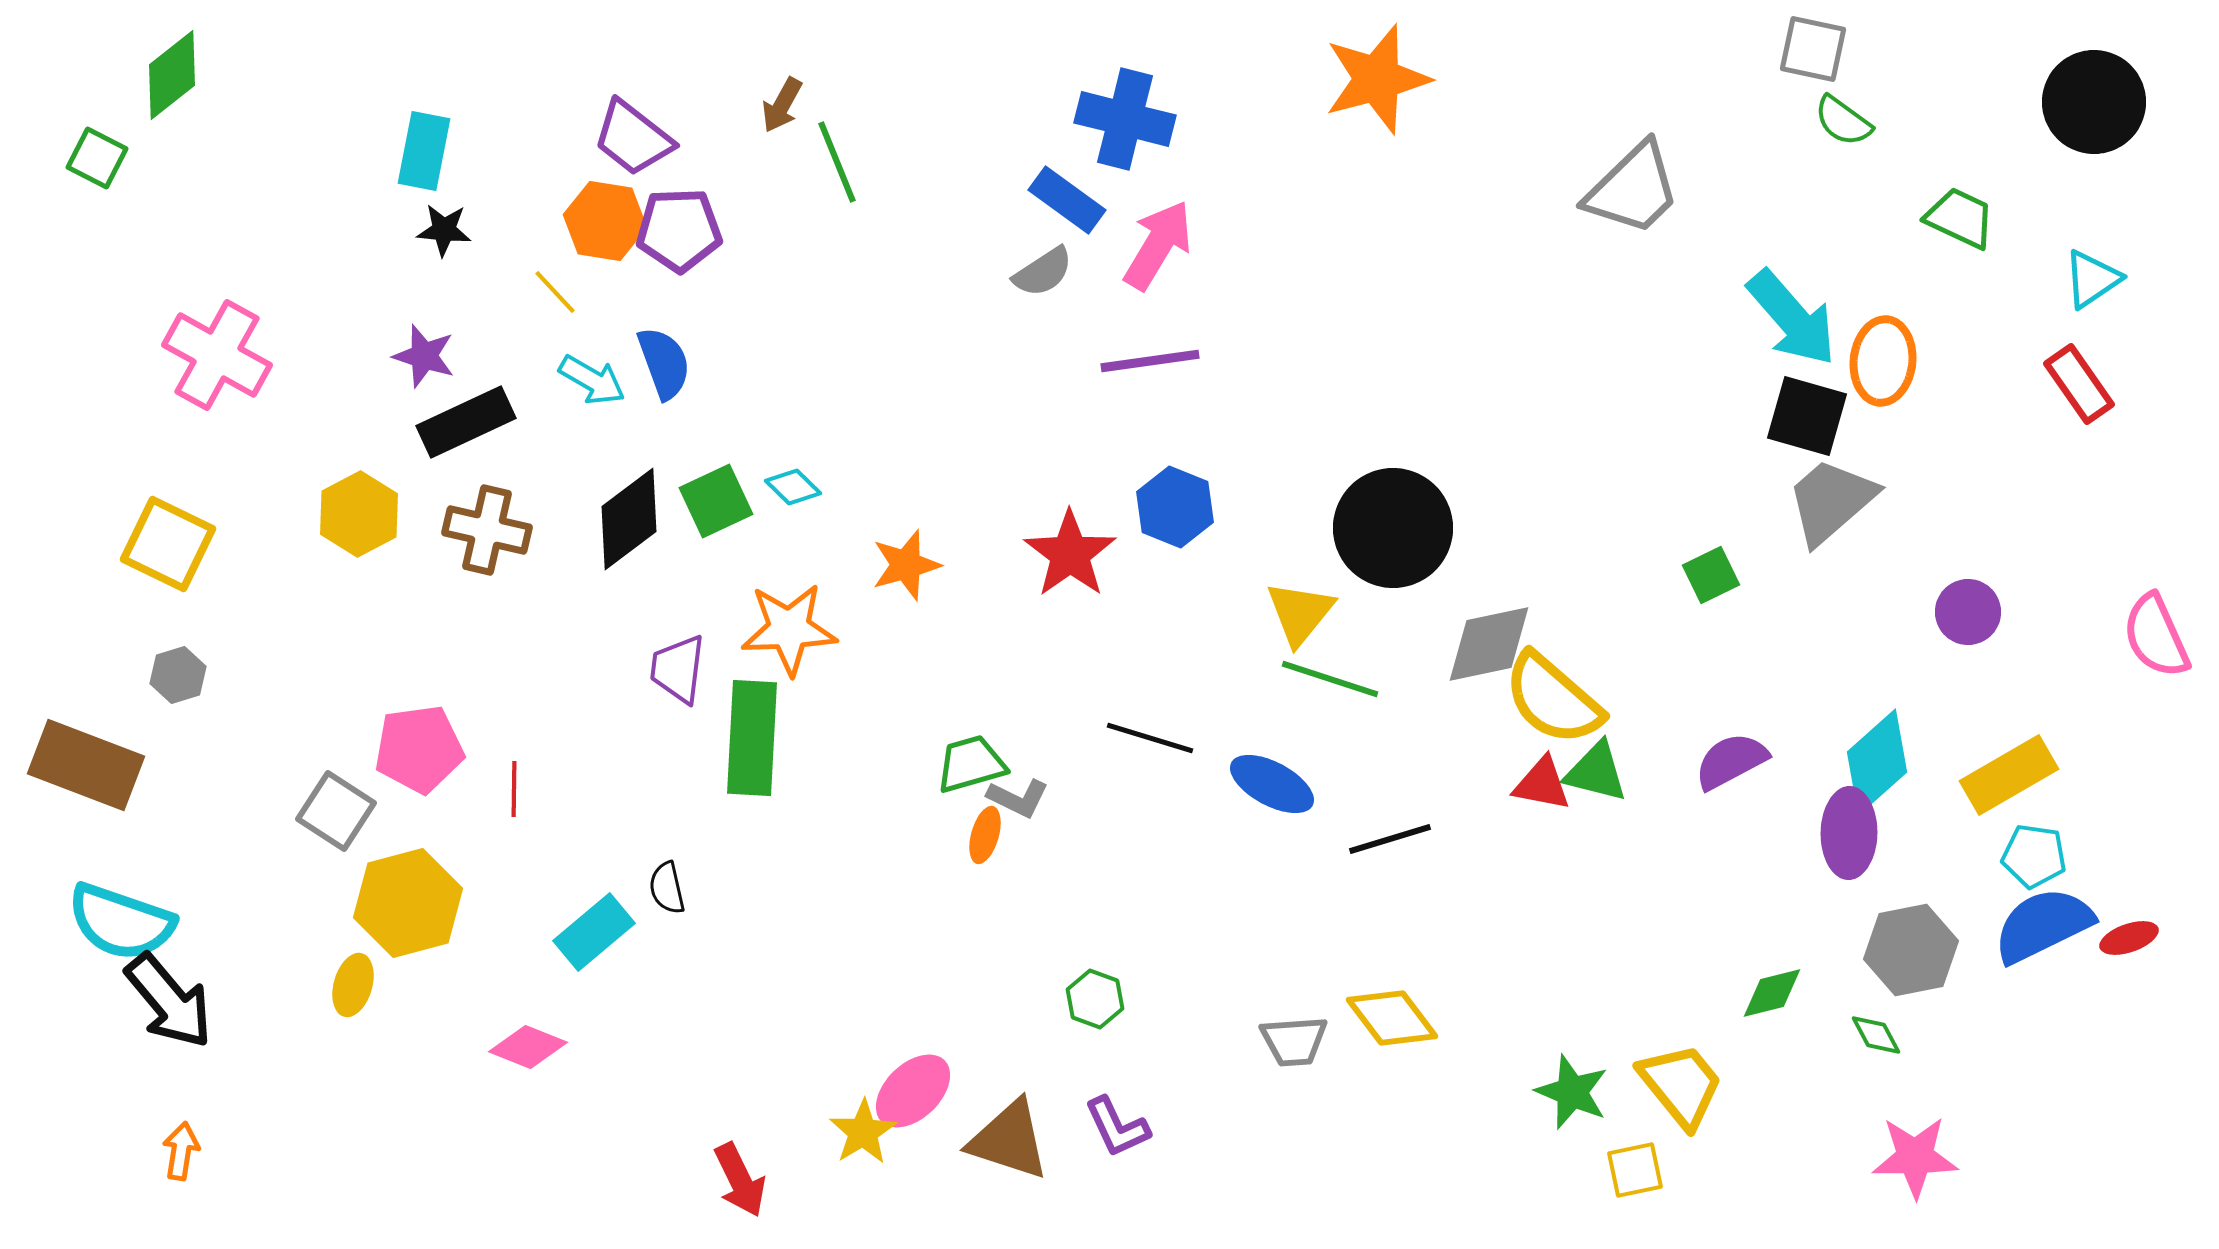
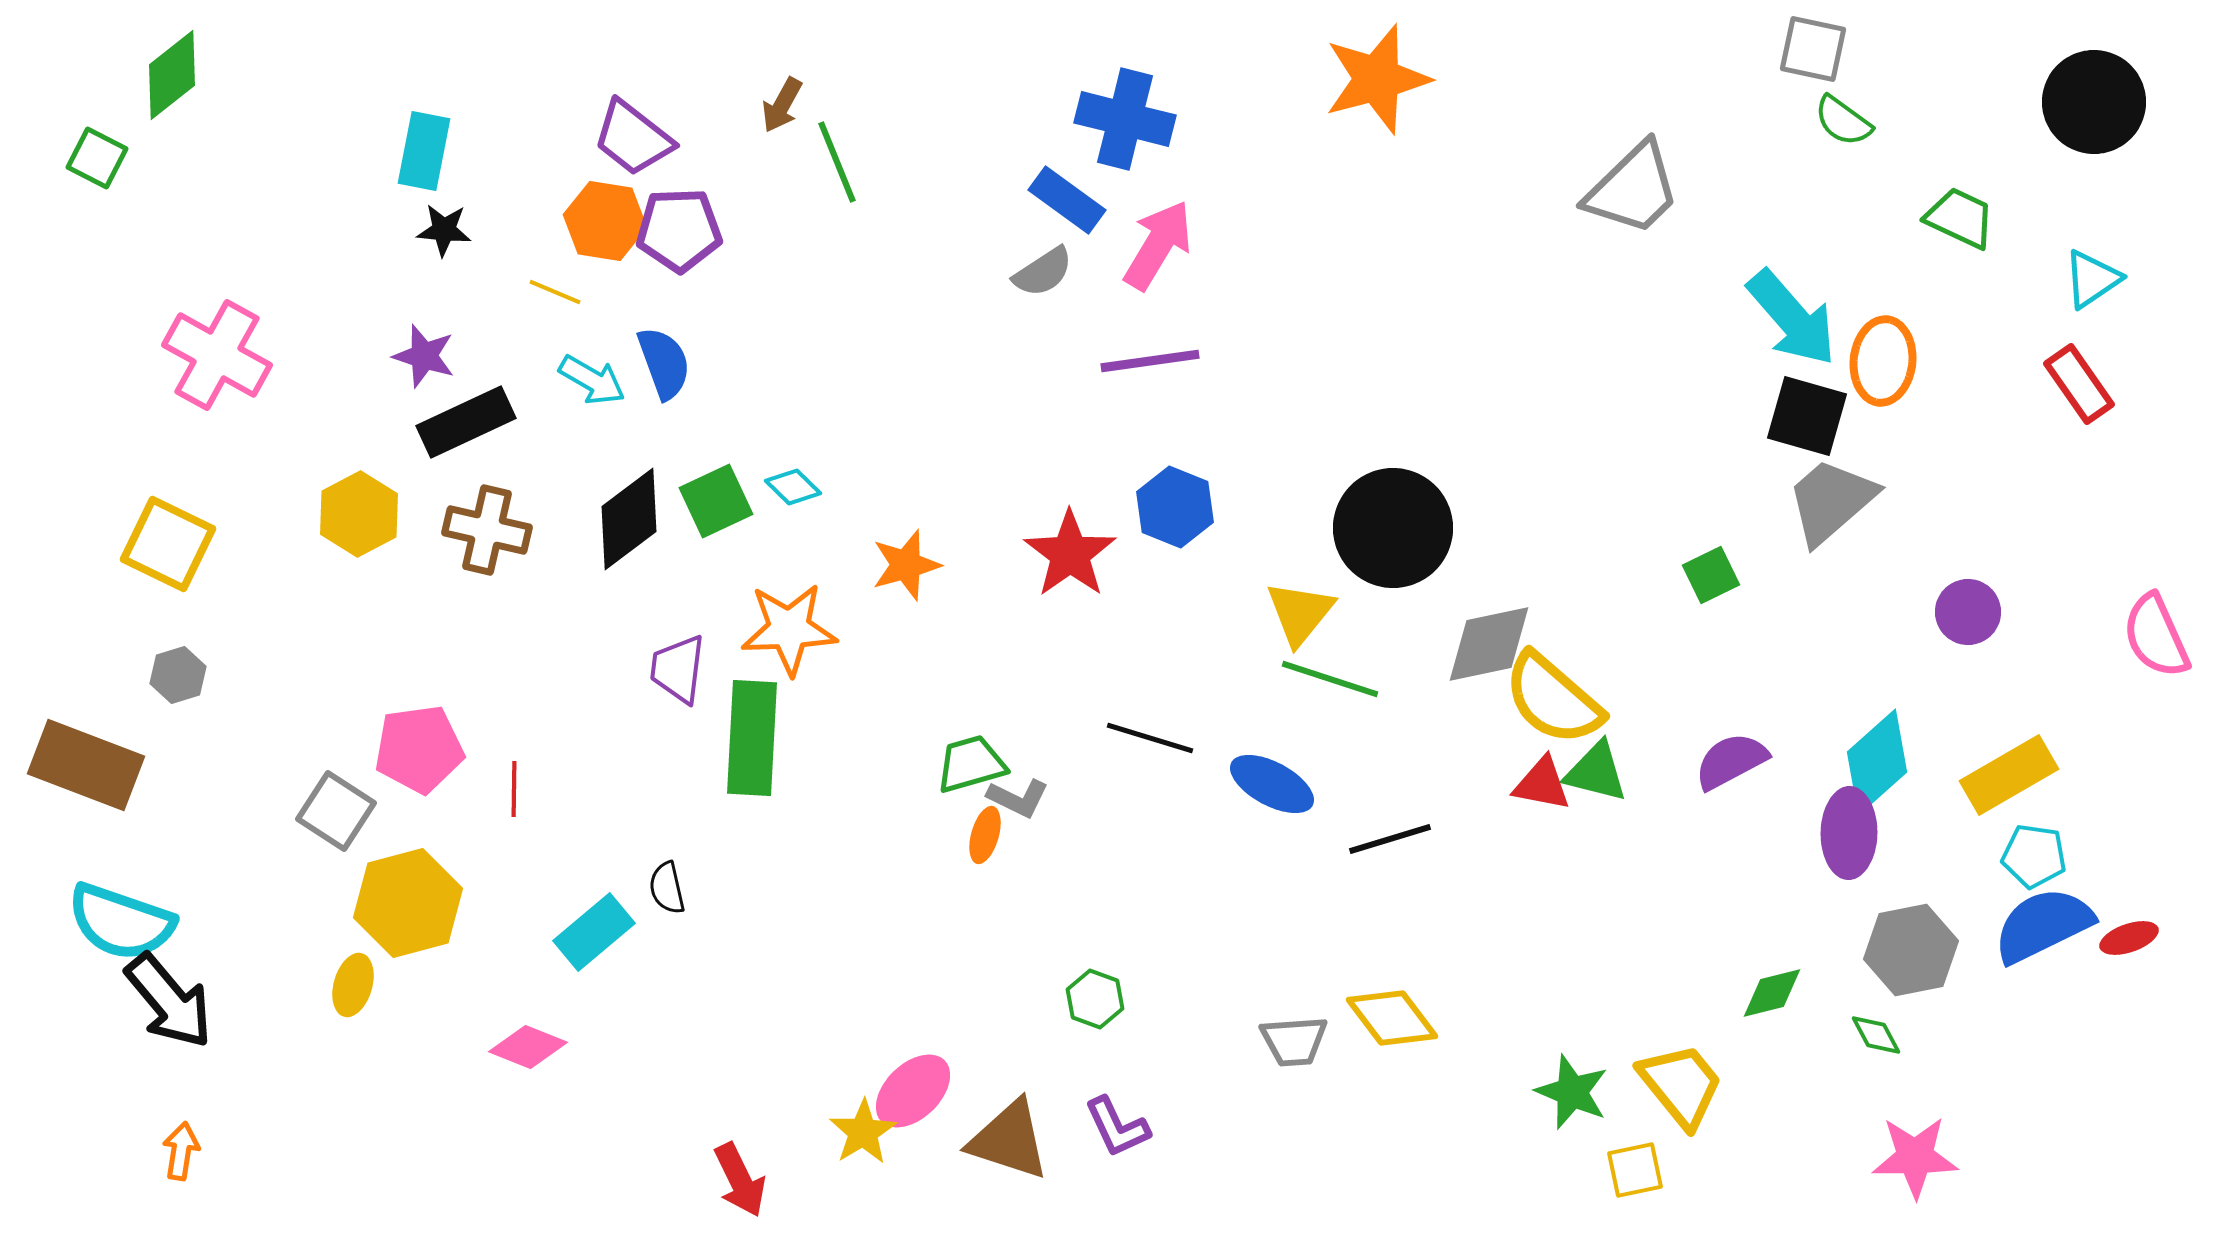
yellow line at (555, 292): rotated 24 degrees counterclockwise
